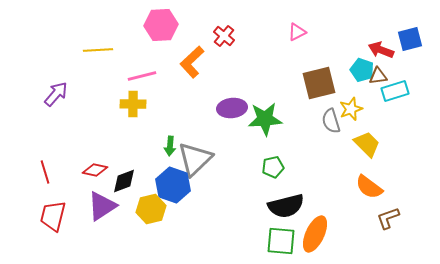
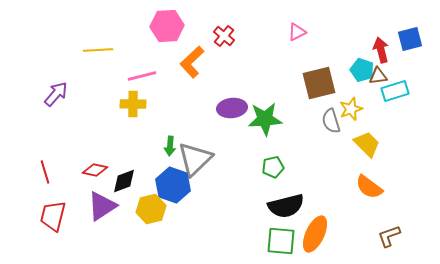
pink hexagon: moved 6 px right, 1 px down
red arrow: rotated 55 degrees clockwise
brown L-shape: moved 1 px right, 18 px down
